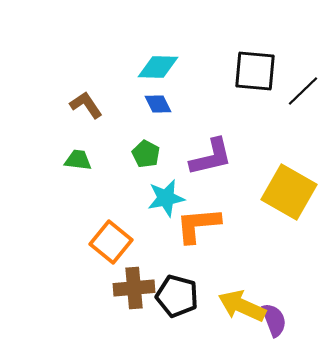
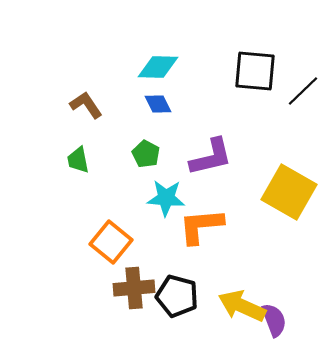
green trapezoid: rotated 108 degrees counterclockwise
cyan star: rotated 15 degrees clockwise
orange L-shape: moved 3 px right, 1 px down
